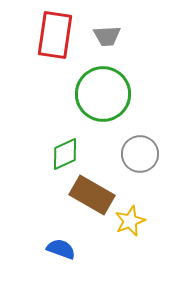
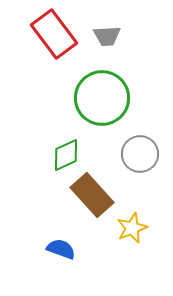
red rectangle: moved 1 px left, 1 px up; rotated 45 degrees counterclockwise
green circle: moved 1 px left, 4 px down
green diamond: moved 1 px right, 1 px down
brown rectangle: rotated 18 degrees clockwise
yellow star: moved 2 px right, 7 px down
